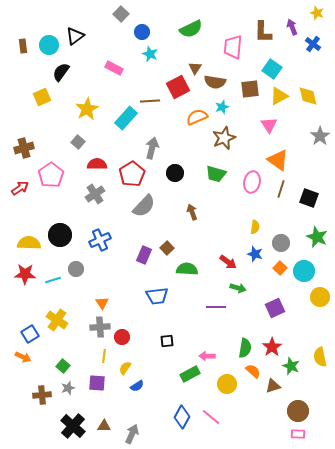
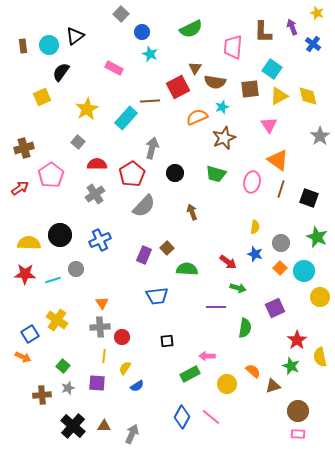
red star at (272, 347): moved 25 px right, 7 px up
green semicircle at (245, 348): moved 20 px up
